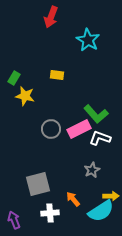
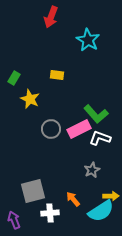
yellow star: moved 5 px right, 3 px down; rotated 12 degrees clockwise
gray square: moved 5 px left, 7 px down
